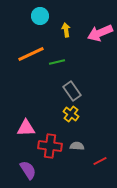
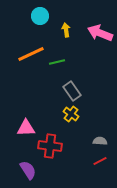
pink arrow: rotated 45 degrees clockwise
gray semicircle: moved 23 px right, 5 px up
